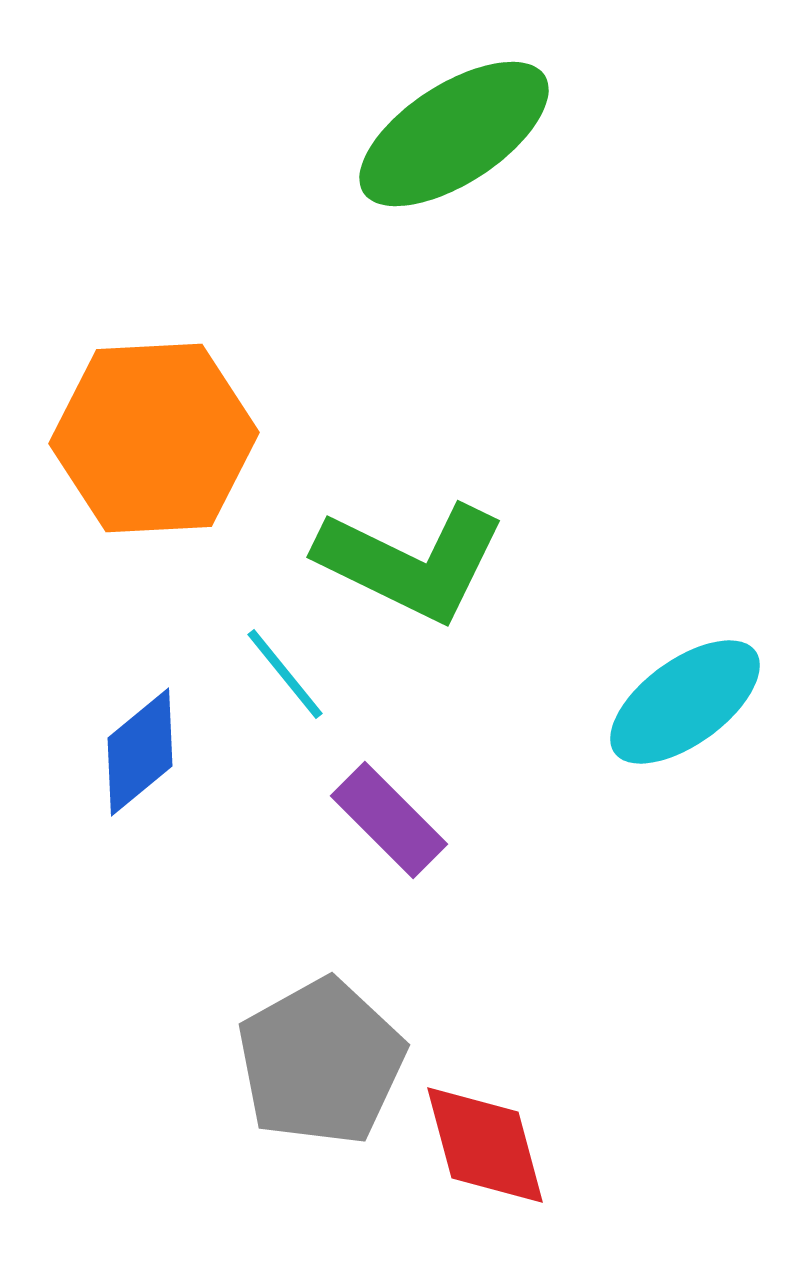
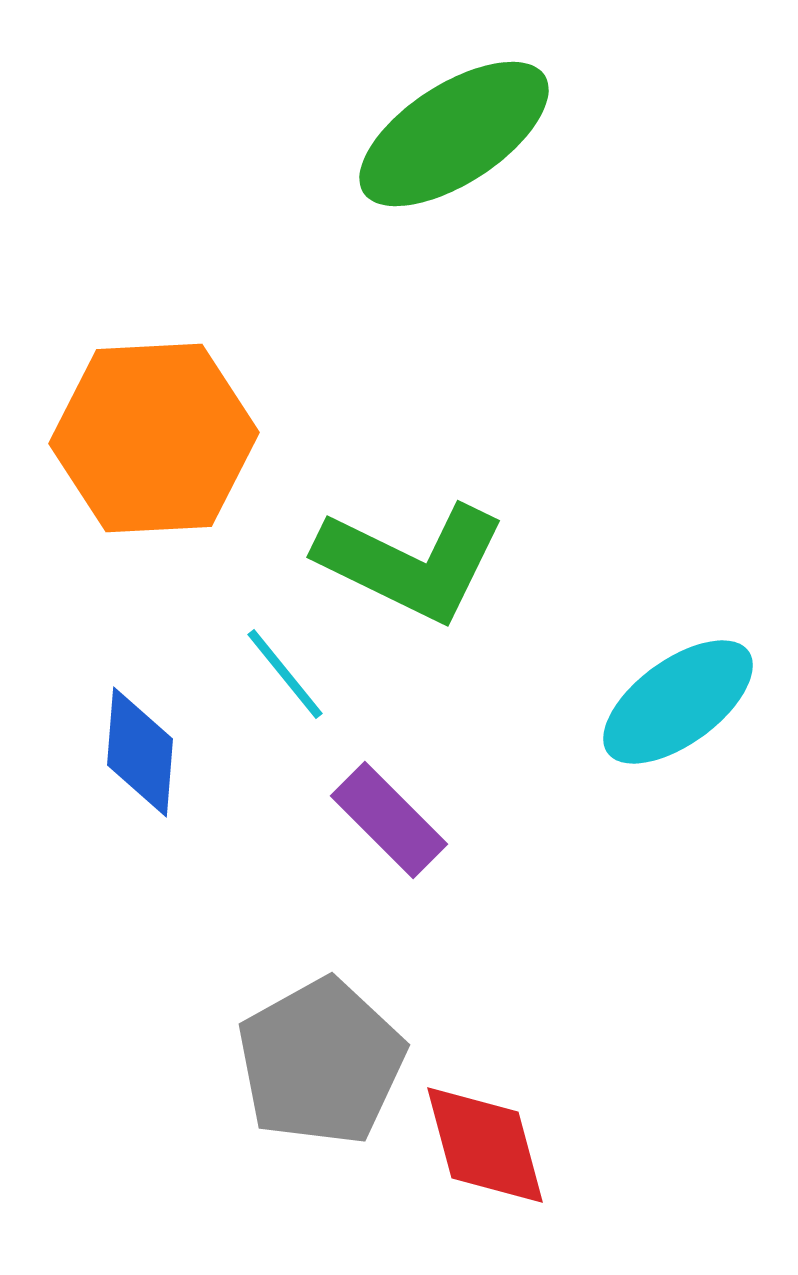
cyan ellipse: moved 7 px left
blue diamond: rotated 46 degrees counterclockwise
